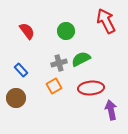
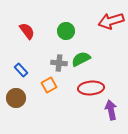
red arrow: moved 5 px right; rotated 80 degrees counterclockwise
gray cross: rotated 21 degrees clockwise
orange square: moved 5 px left, 1 px up
